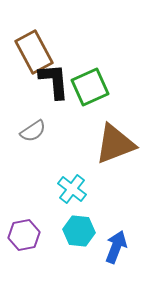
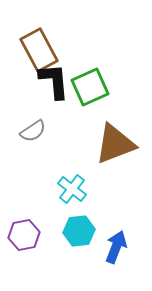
brown rectangle: moved 5 px right, 2 px up
cyan hexagon: rotated 12 degrees counterclockwise
